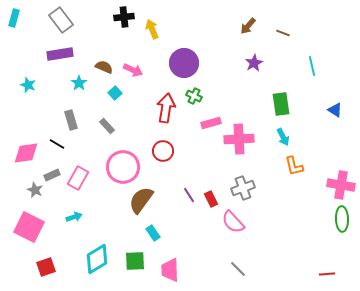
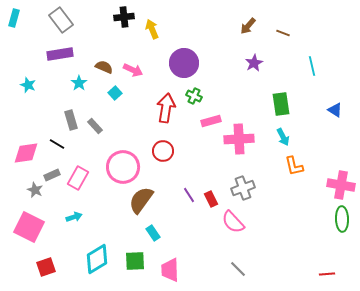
pink rectangle at (211, 123): moved 2 px up
gray rectangle at (107, 126): moved 12 px left
